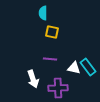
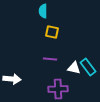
cyan semicircle: moved 2 px up
white arrow: moved 21 px left; rotated 66 degrees counterclockwise
purple cross: moved 1 px down
